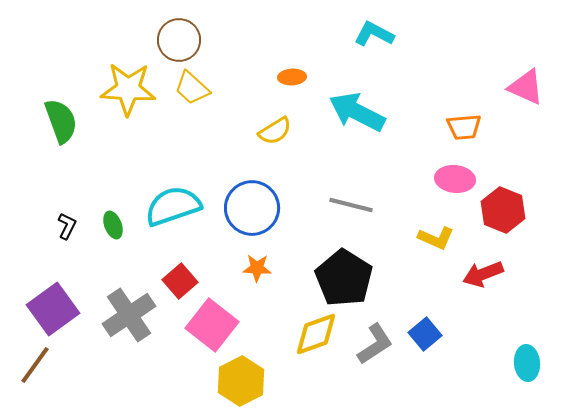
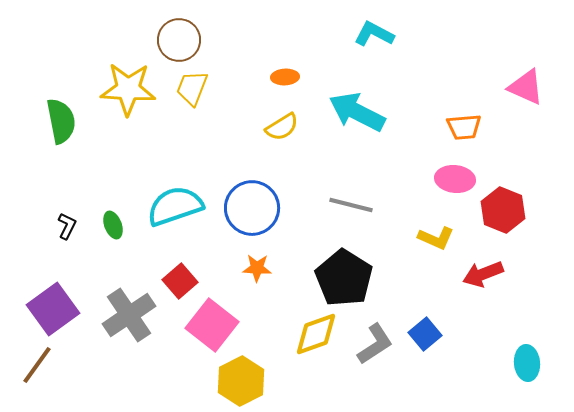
orange ellipse: moved 7 px left
yellow trapezoid: rotated 69 degrees clockwise
green semicircle: rotated 9 degrees clockwise
yellow semicircle: moved 7 px right, 4 px up
cyan semicircle: moved 2 px right
brown line: moved 2 px right
